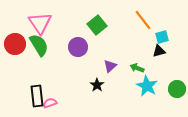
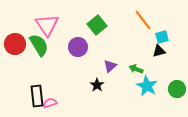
pink triangle: moved 7 px right, 2 px down
green arrow: moved 1 px left, 1 px down
